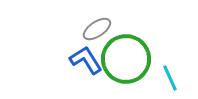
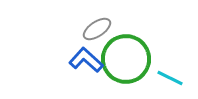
blue L-shape: rotated 16 degrees counterclockwise
cyan line: rotated 40 degrees counterclockwise
